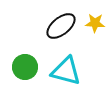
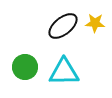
black ellipse: moved 2 px right
cyan triangle: moved 2 px left, 1 px down; rotated 16 degrees counterclockwise
